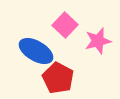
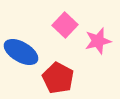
blue ellipse: moved 15 px left, 1 px down
